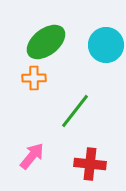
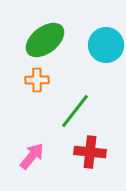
green ellipse: moved 1 px left, 2 px up
orange cross: moved 3 px right, 2 px down
red cross: moved 12 px up
